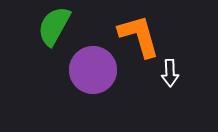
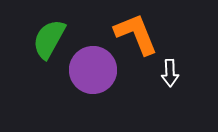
green semicircle: moved 5 px left, 13 px down
orange L-shape: moved 3 px left, 2 px up; rotated 6 degrees counterclockwise
